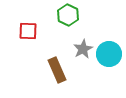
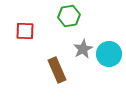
green hexagon: moved 1 px right, 1 px down; rotated 25 degrees clockwise
red square: moved 3 px left
